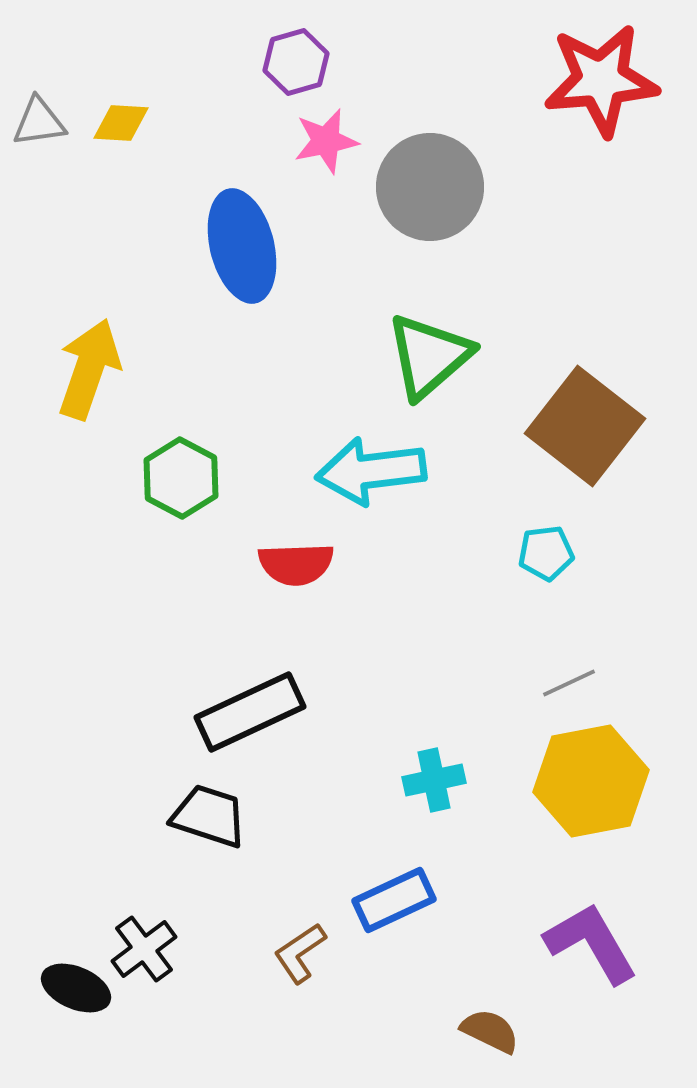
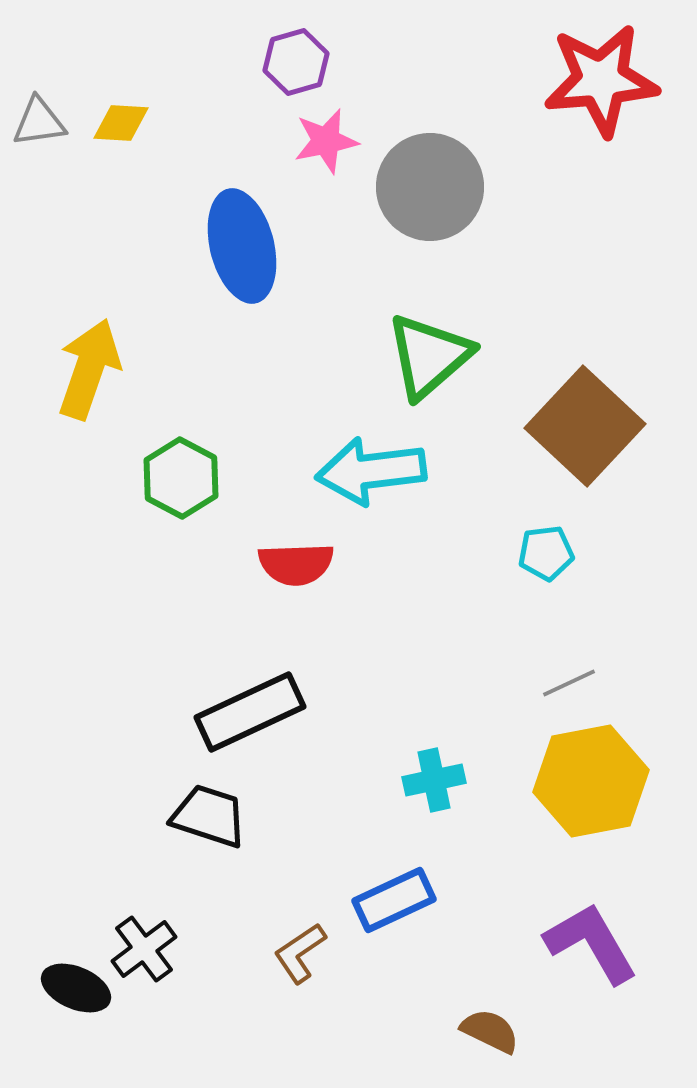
brown square: rotated 5 degrees clockwise
